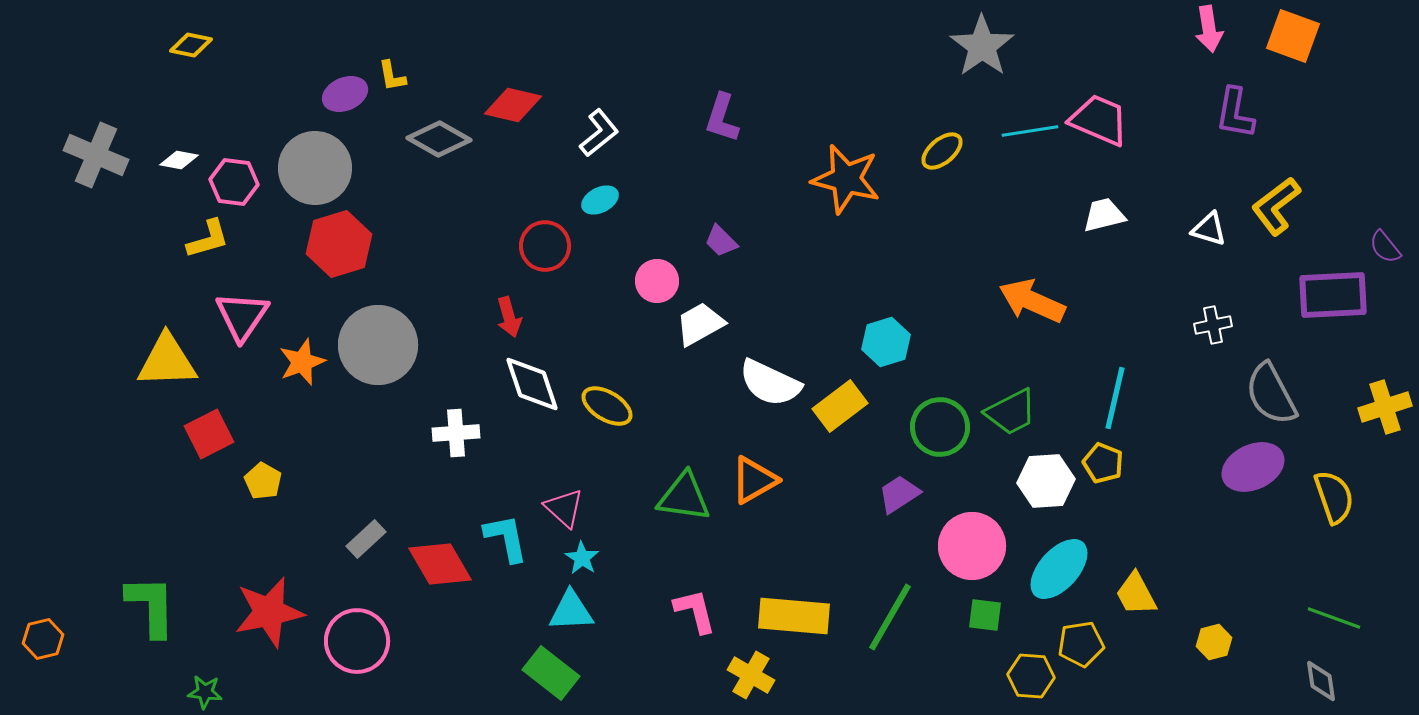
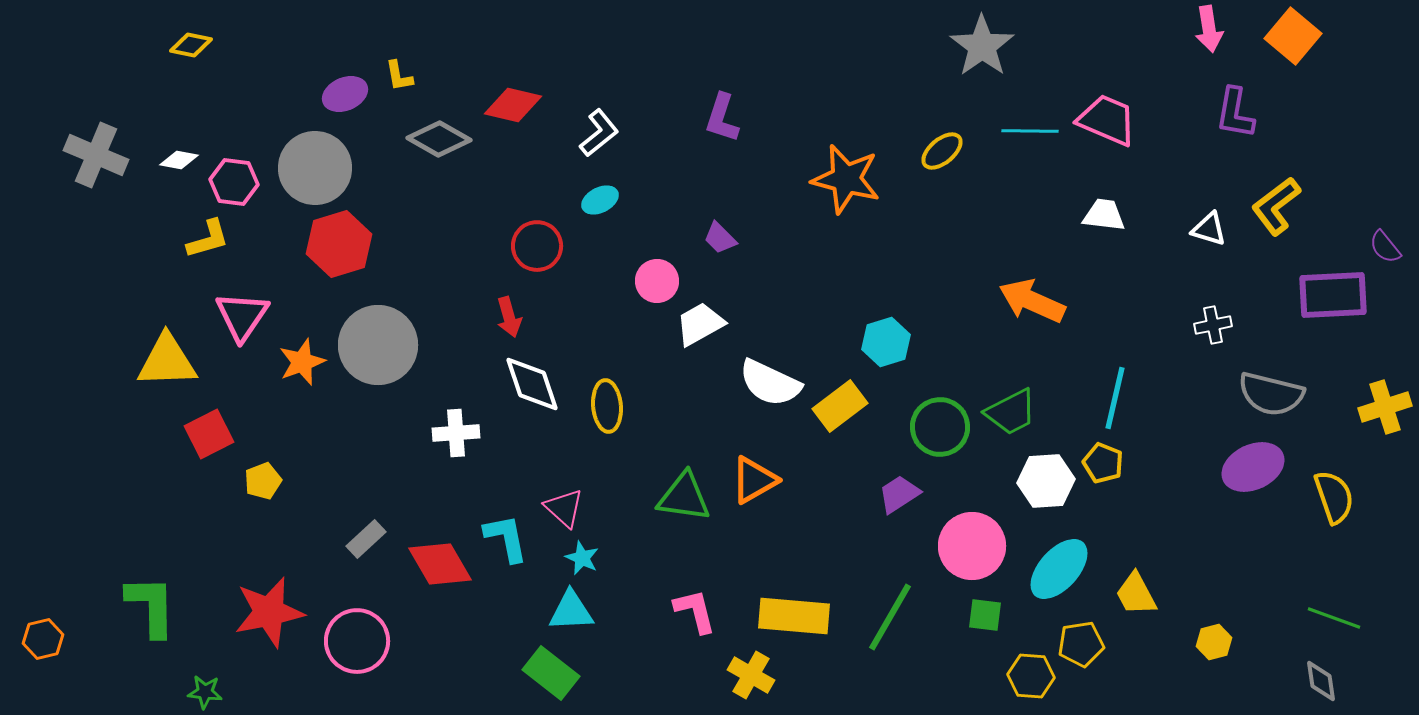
orange square at (1293, 36): rotated 20 degrees clockwise
yellow L-shape at (392, 76): moved 7 px right
pink trapezoid at (1099, 120): moved 8 px right
cyan line at (1030, 131): rotated 10 degrees clockwise
white trapezoid at (1104, 215): rotated 21 degrees clockwise
purple trapezoid at (721, 241): moved 1 px left, 3 px up
red circle at (545, 246): moved 8 px left
gray semicircle at (1271, 394): rotated 48 degrees counterclockwise
yellow ellipse at (607, 406): rotated 54 degrees clockwise
yellow pentagon at (263, 481): rotated 21 degrees clockwise
cyan star at (582, 558): rotated 8 degrees counterclockwise
